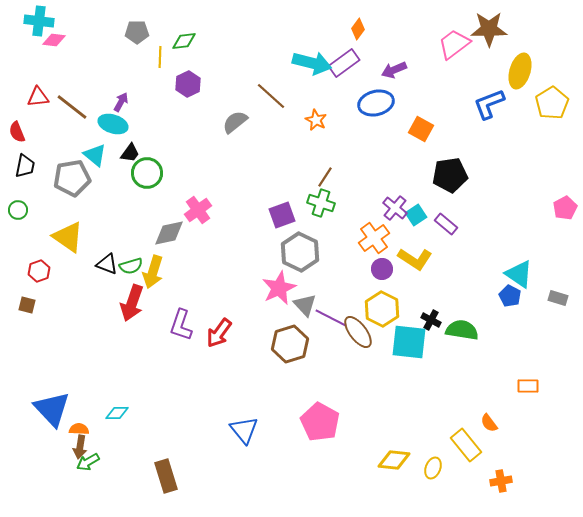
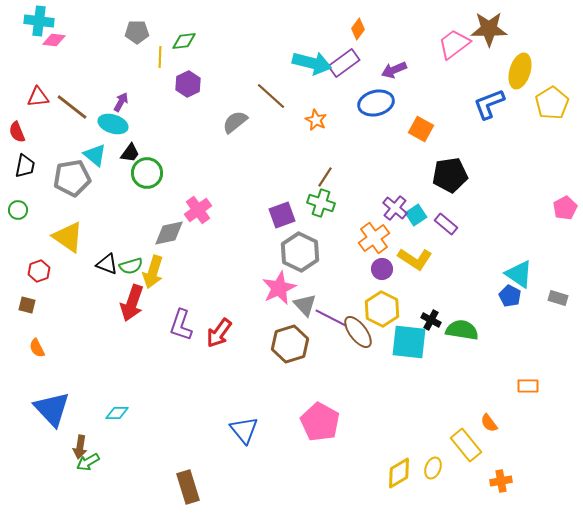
orange semicircle at (79, 429): moved 42 px left, 81 px up; rotated 120 degrees counterclockwise
yellow diamond at (394, 460): moved 5 px right, 13 px down; rotated 36 degrees counterclockwise
brown rectangle at (166, 476): moved 22 px right, 11 px down
